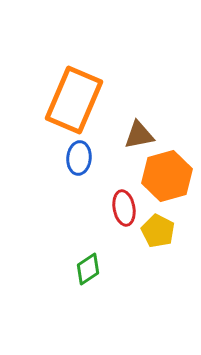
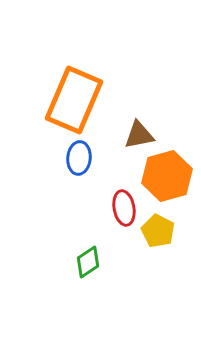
green diamond: moved 7 px up
